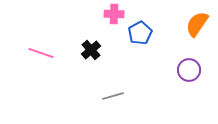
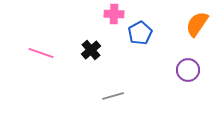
purple circle: moved 1 px left
